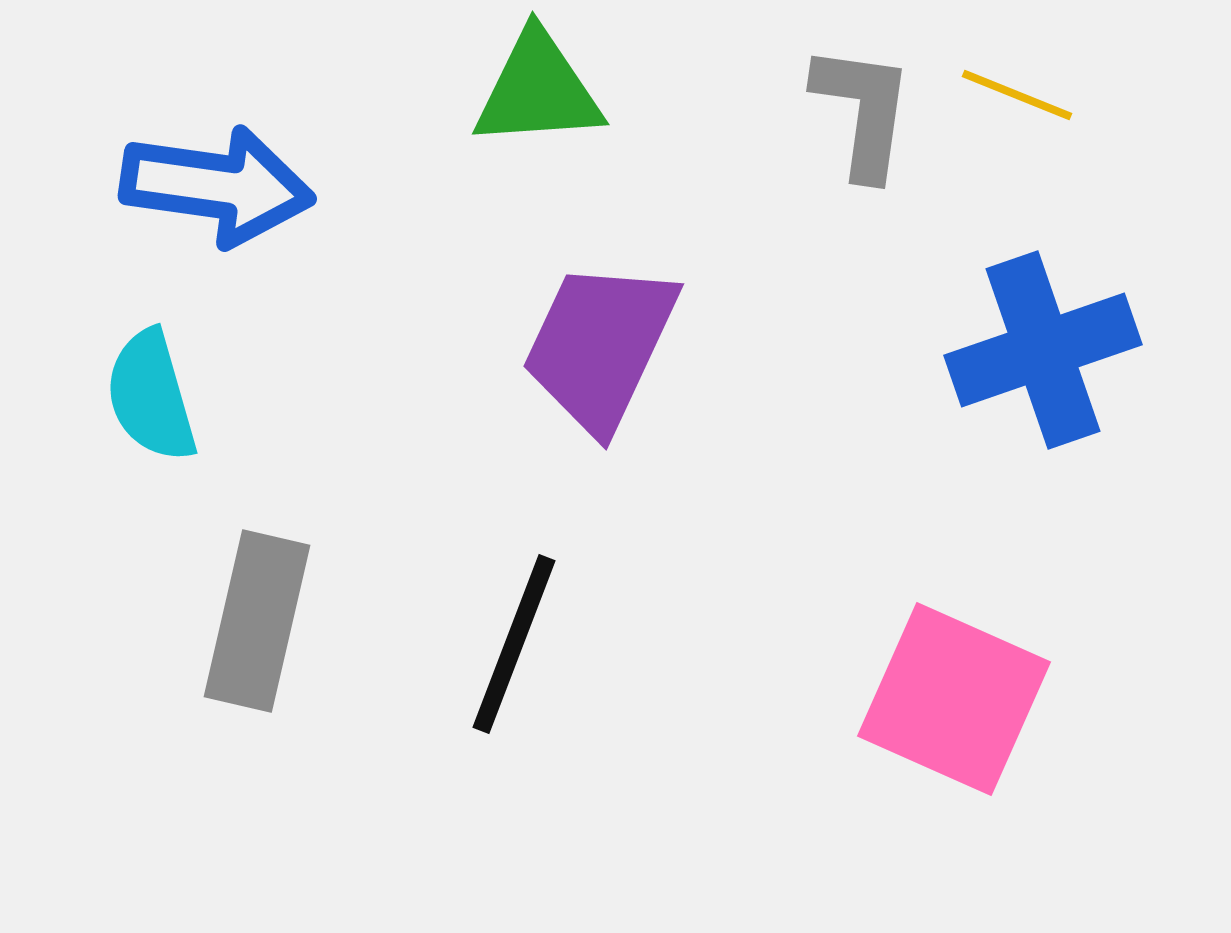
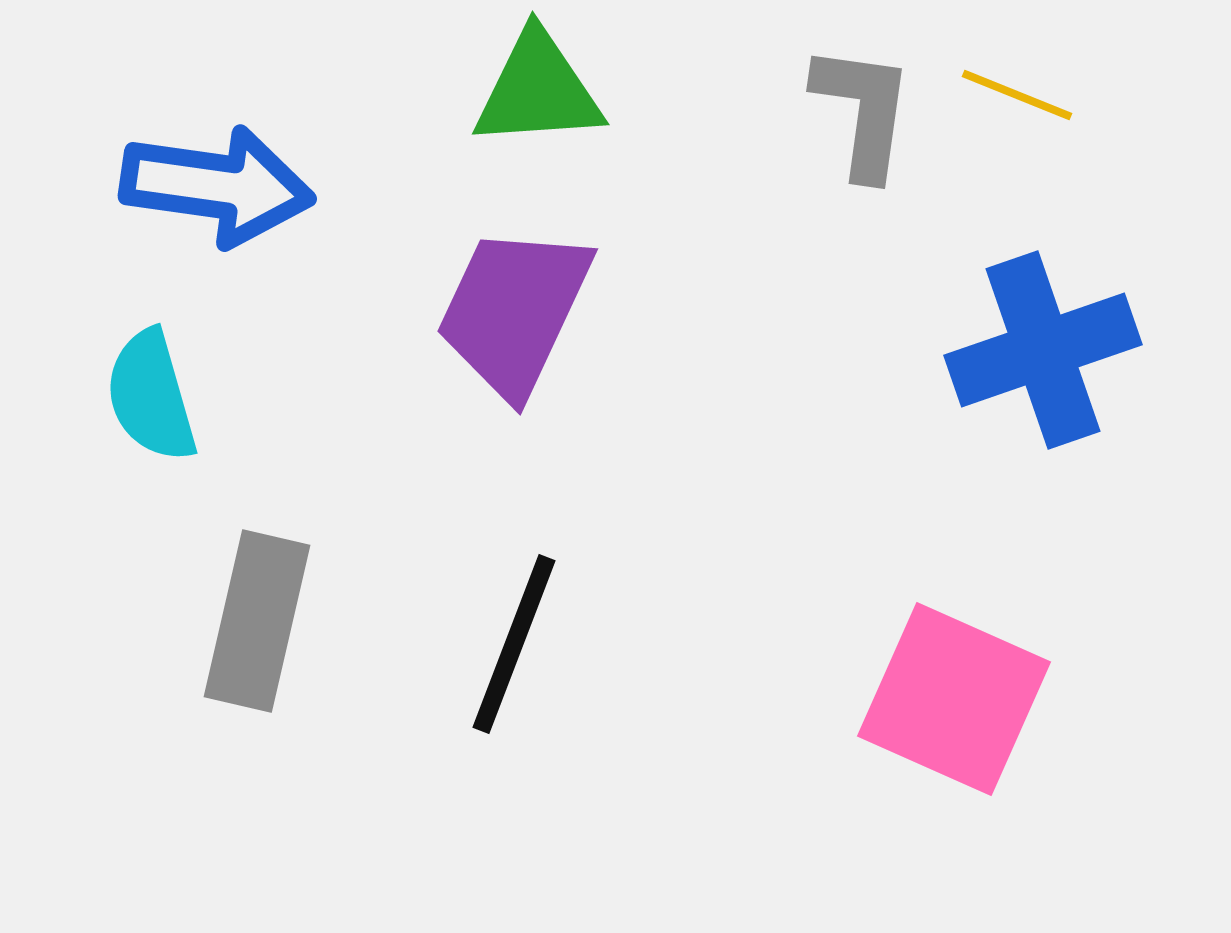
purple trapezoid: moved 86 px left, 35 px up
